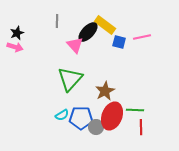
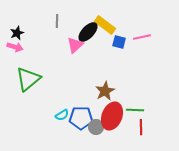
pink triangle: rotated 30 degrees clockwise
green triangle: moved 42 px left; rotated 8 degrees clockwise
